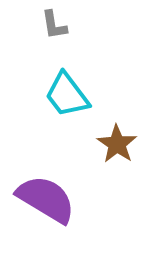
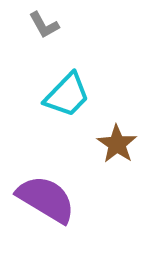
gray L-shape: moved 10 px left; rotated 20 degrees counterclockwise
cyan trapezoid: rotated 99 degrees counterclockwise
